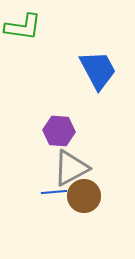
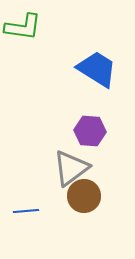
blue trapezoid: moved 1 px left, 1 px up; rotated 30 degrees counterclockwise
purple hexagon: moved 31 px right
gray triangle: rotated 9 degrees counterclockwise
blue line: moved 28 px left, 19 px down
